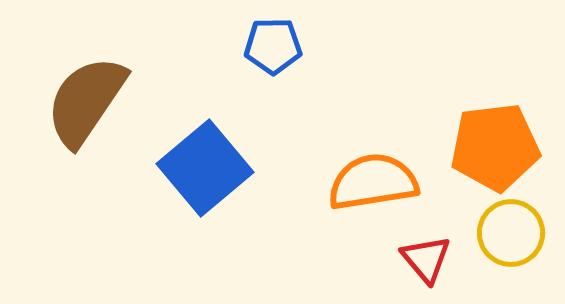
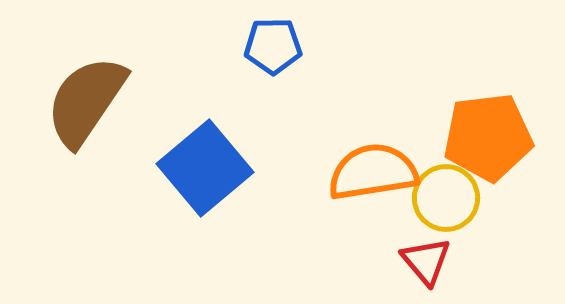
orange pentagon: moved 7 px left, 10 px up
orange semicircle: moved 10 px up
yellow circle: moved 65 px left, 35 px up
red triangle: moved 2 px down
